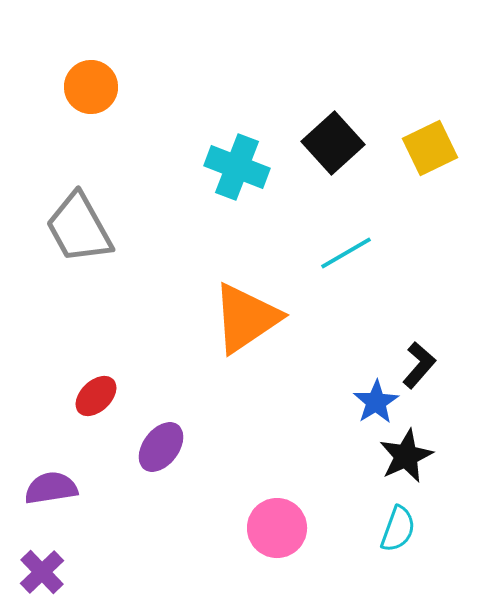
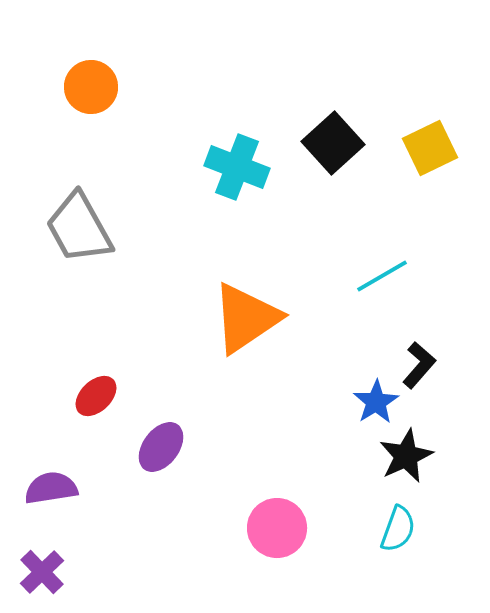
cyan line: moved 36 px right, 23 px down
